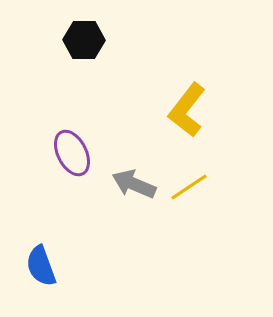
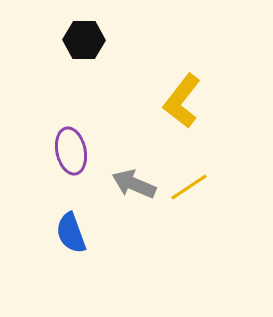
yellow L-shape: moved 5 px left, 9 px up
purple ellipse: moved 1 px left, 2 px up; rotated 15 degrees clockwise
blue semicircle: moved 30 px right, 33 px up
